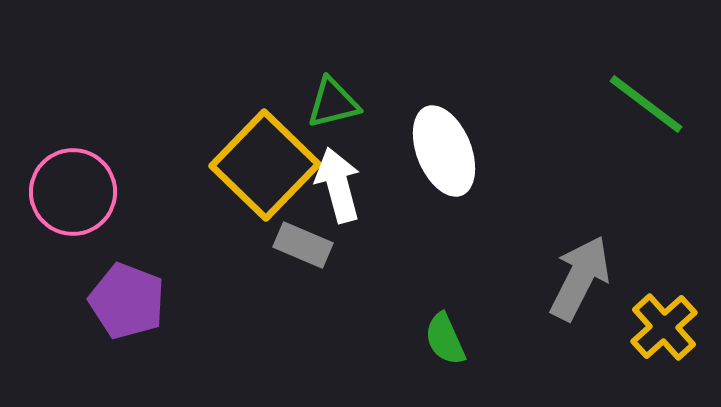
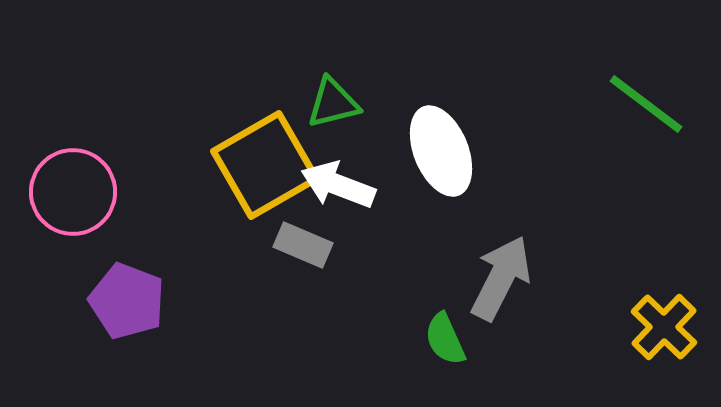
white ellipse: moved 3 px left
yellow square: rotated 16 degrees clockwise
white arrow: rotated 54 degrees counterclockwise
gray arrow: moved 79 px left
yellow cross: rotated 4 degrees counterclockwise
